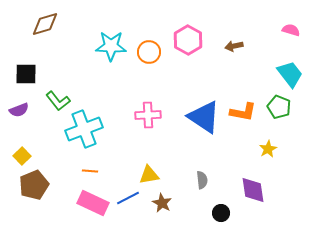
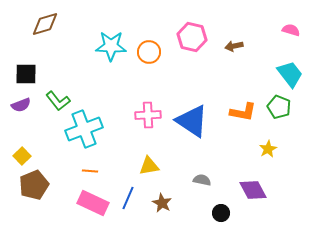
pink hexagon: moved 4 px right, 3 px up; rotated 16 degrees counterclockwise
purple semicircle: moved 2 px right, 5 px up
blue triangle: moved 12 px left, 4 px down
yellow triangle: moved 9 px up
gray semicircle: rotated 72 degrees counterclockwise
purple diamond: rotated 20 degrees counterclockwise
blue line: rotated 40 degrees counterclockwise
